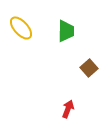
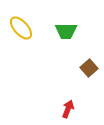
green trapezoid: rotated 90 degrees clockwise
